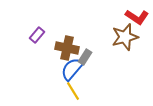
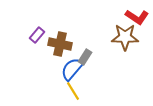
brown star: rotated 16 degrees clockwise
brown cross: moved 7 px left, 4 px up
